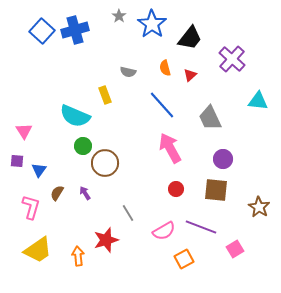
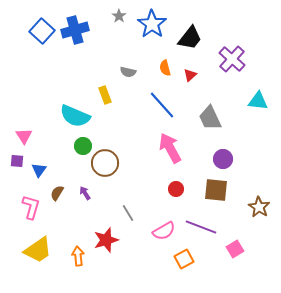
pink triangle: moved 5 px down
